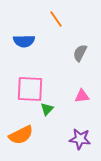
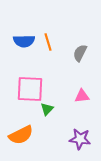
orange line: moved 8 px left, 23 px down; rotated 18 degrees clockwise
